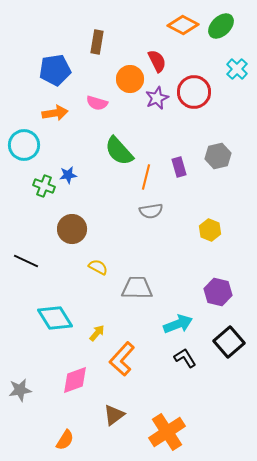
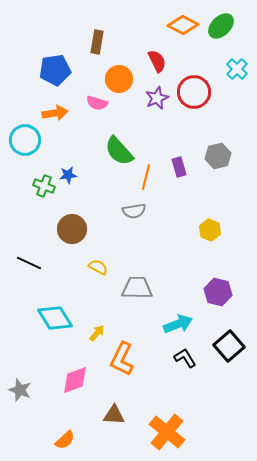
orange circle: moved 11 px left
cyan circle: moved 1 px right, 5 px up
gray semicircle: moved 17 px left
black line: moved 3 px right, 2 px down
black square: moved 4 px down
orange L-shape: rotated 16 degrees counterclockwise
gray star: rotated 30 degrees clockwise
brown triangle: rotated 40 degrees clockwise
orange cross: rotated 18 degrees counterclockwise
orange semicircle: rotated 15 degrees clockwise
